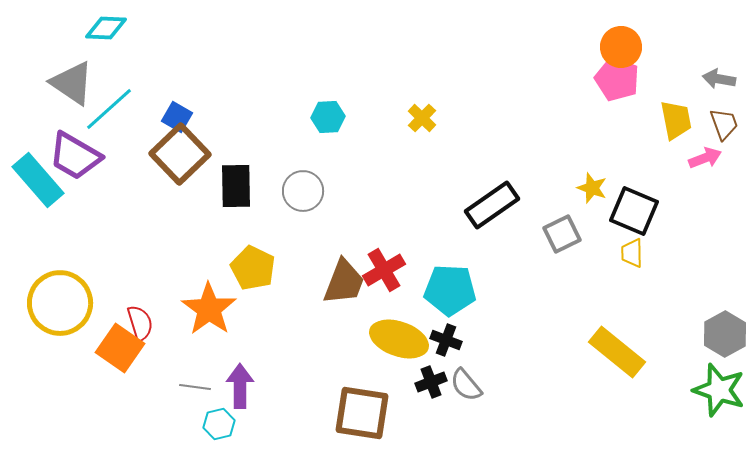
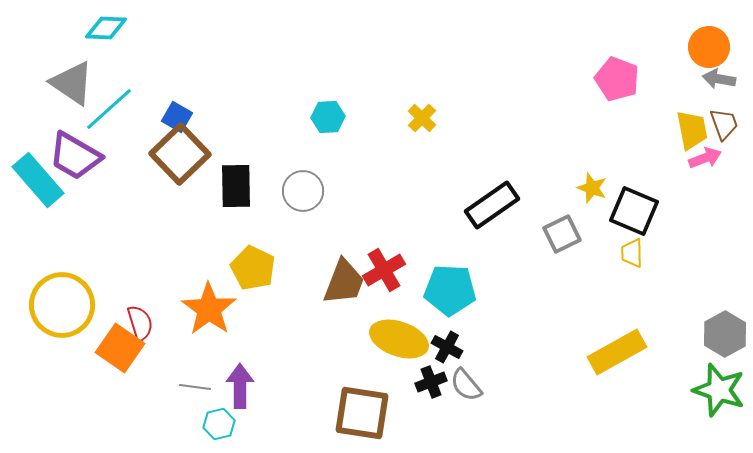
orange circle at (621, 47): moved 88 px right
yellow trapezoid at (676, 120): moved 16 px right, 10 px down
yellow circle at (60, 303): moved 2 px right, 2 px down
black cross at (446, 340): moved 1 px right, 7 px down; rotated 8 degrees clockwise
yellow rectangle at (617, 352): rotated 68 degrees counterclockwise
